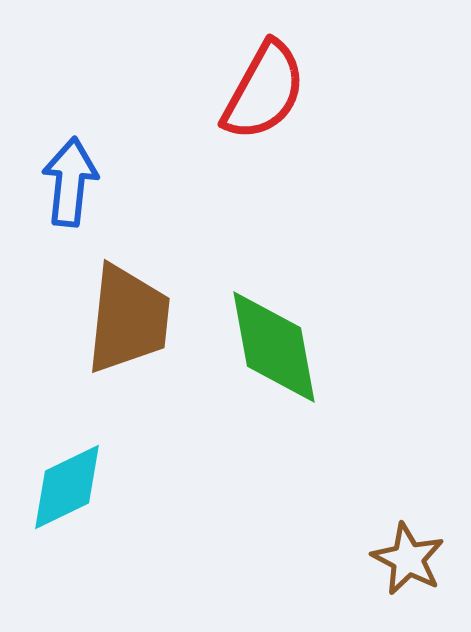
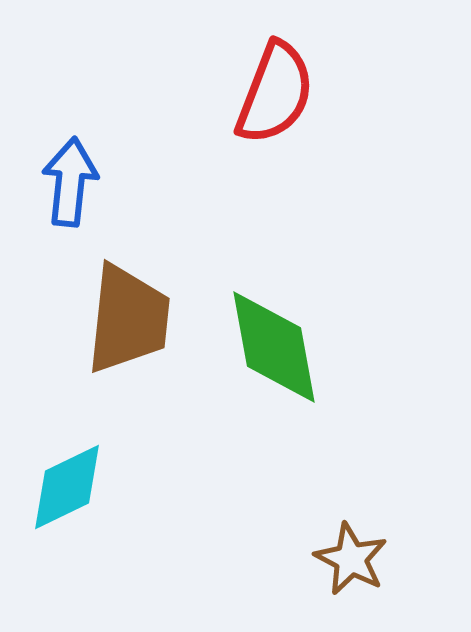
red semicircle: moved 11 px right, 2 px down; rotated 8 degrees counterclockwise
brown star: moved 57 px left
